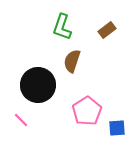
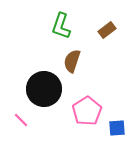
green L-shape: moved 1 px left, 1 px up
black circle: moved 6 px right, 4 px down
